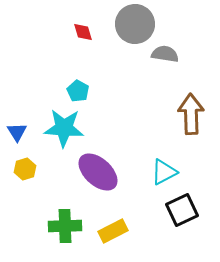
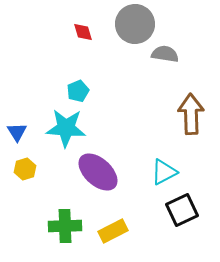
cyan pentagon: rotated 20 degrees clockwise
cyan star: moved 2 px right
